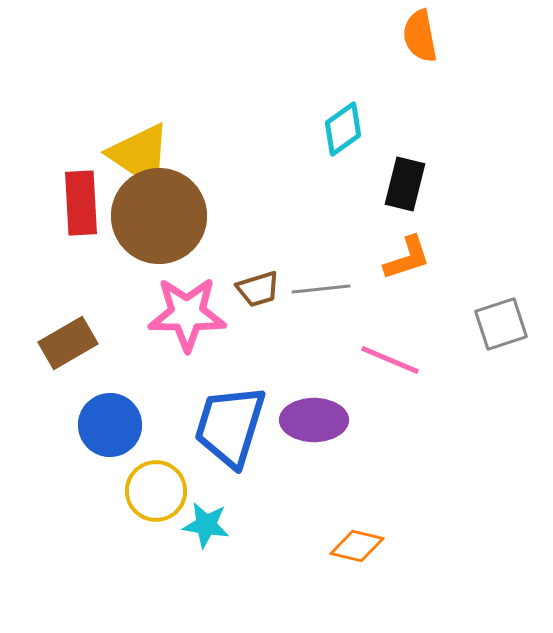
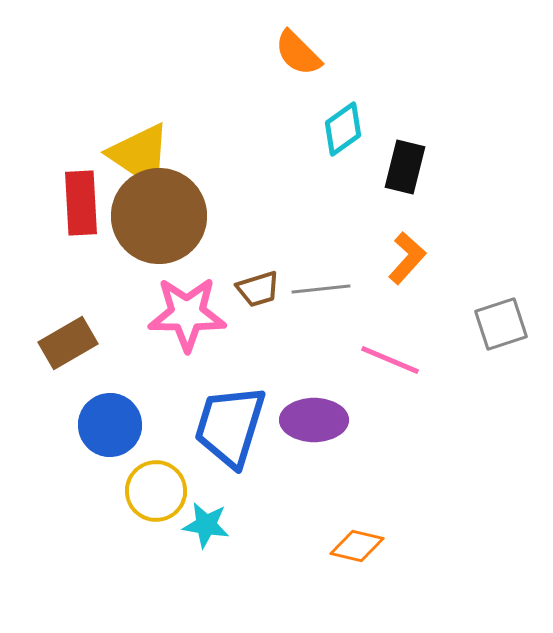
orange semicircle: moved 122 px left, 17 px down; rotated 34 degrees counterclockwise
black rectangle: moved 17 px up
orange L-shape: rotated 30 degrees counterclockwise
